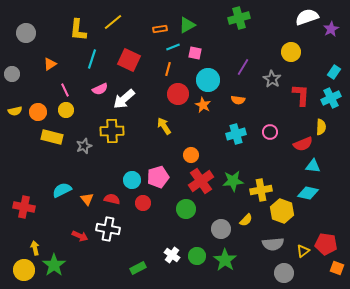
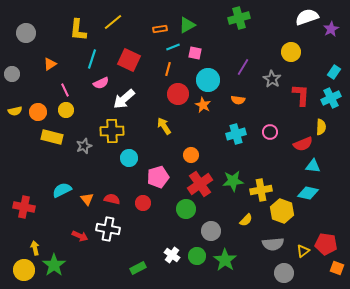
pink semicircle at (100, 89): moved 1 px right, 6 px up
cyan circle at (132, 180): moved 3 px left, 22 px up
red cross at (201, 181): moved 1 px left, 3 px down
gray circle at (221, 229): moved 10 px left, 2 px down
